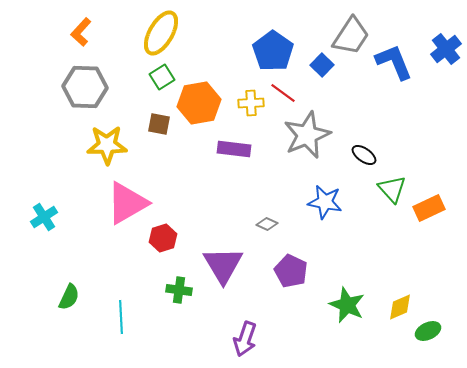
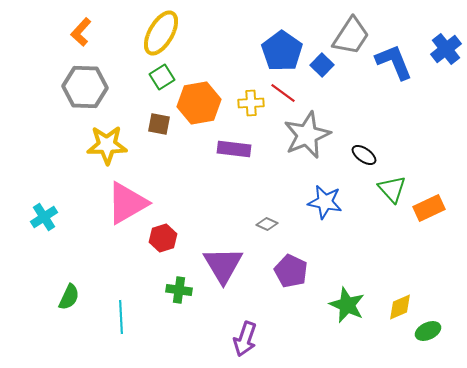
blue pentagon: moved 9 px right
